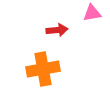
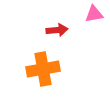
pink triangle: moved 2 px right, 1 px down
